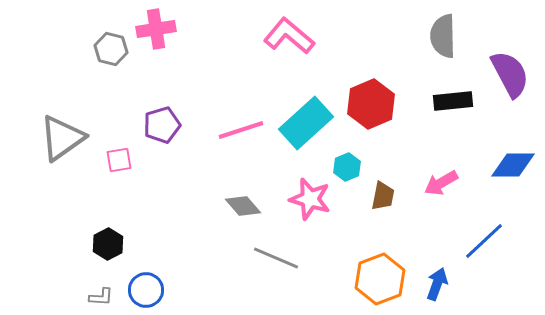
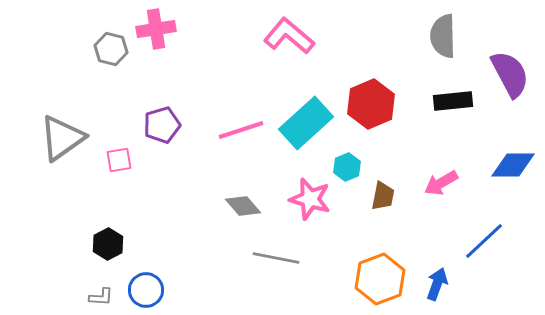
gray line: rotated 12 degrees counterclockwise
